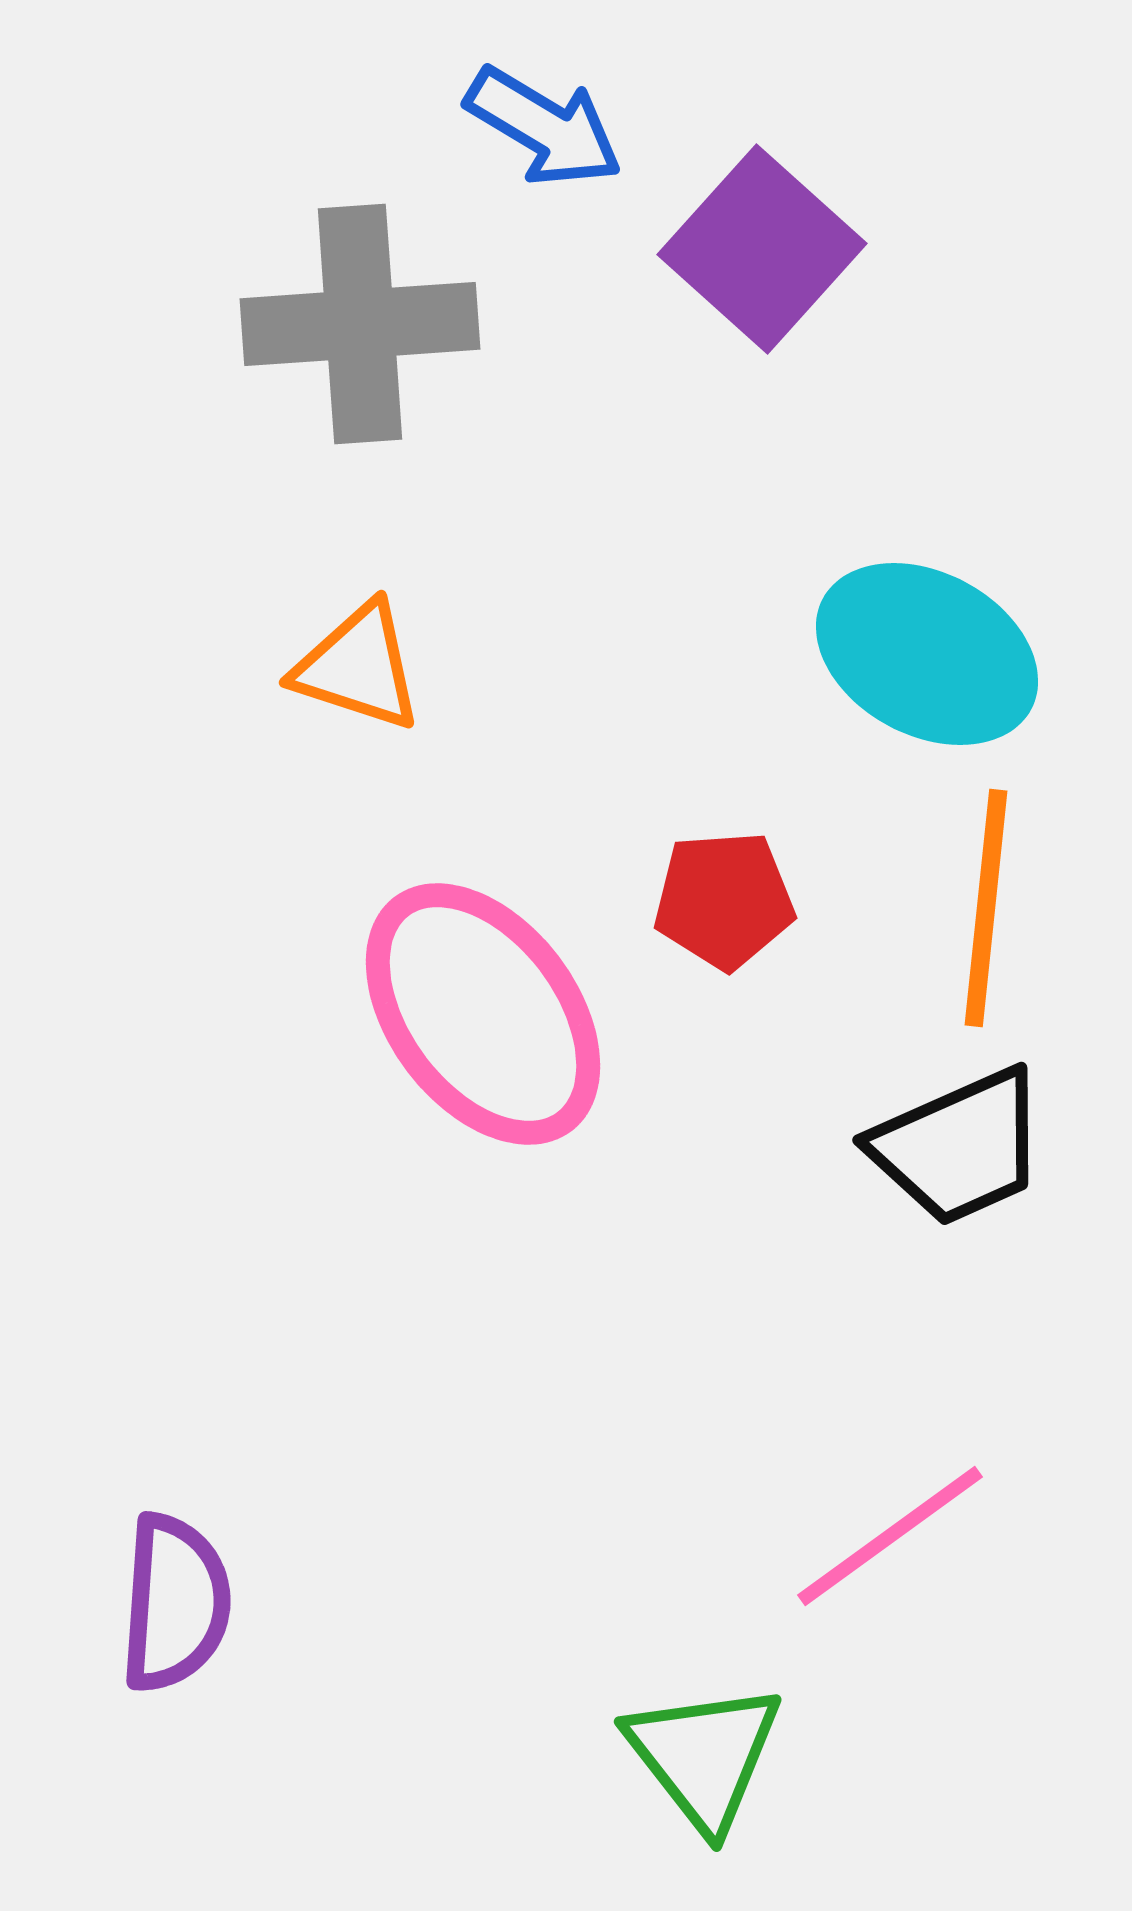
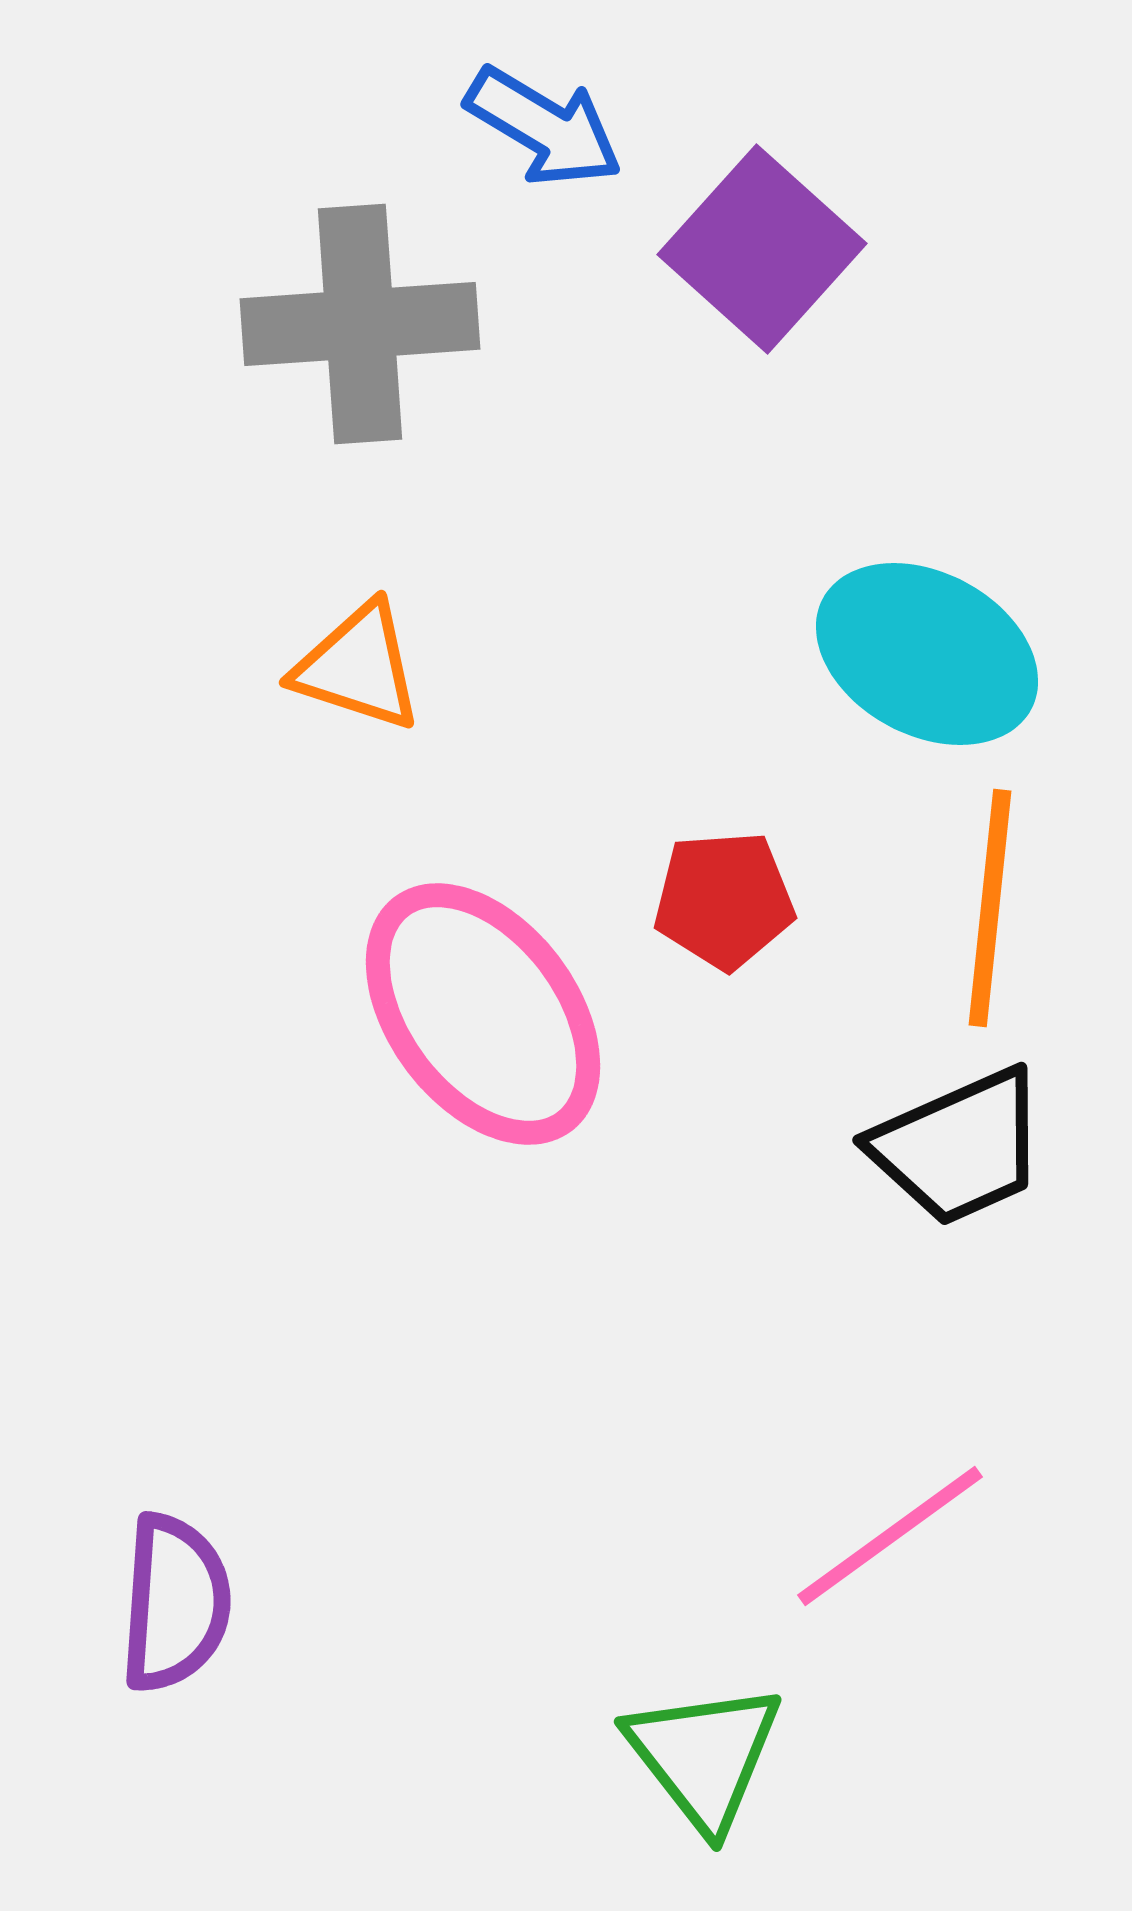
orange line: moved 4 px right
